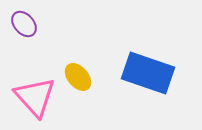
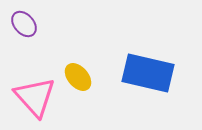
blue rectangle: rotated 6 degrees counterclockwise
